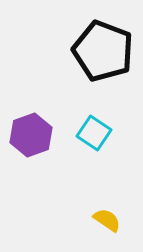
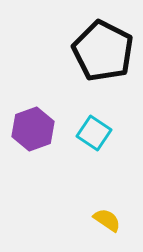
black pentagon: rotated 6 degrees clockwise
purple hexagon: moved 2 px right, 6 px up
